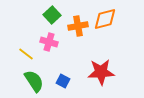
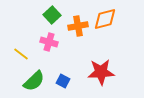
yellow line: moved 5 px left
green semicircle: rotated 80 degrees clockwise
